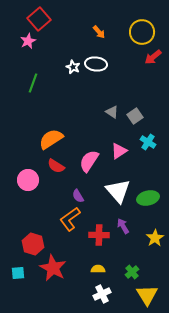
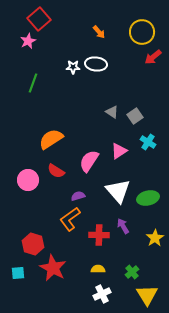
white star: rotated 24 degrees counterclockwise
red semicircle: moved 5 px down
purple semicircle: rotated 104 degrees clockwise
